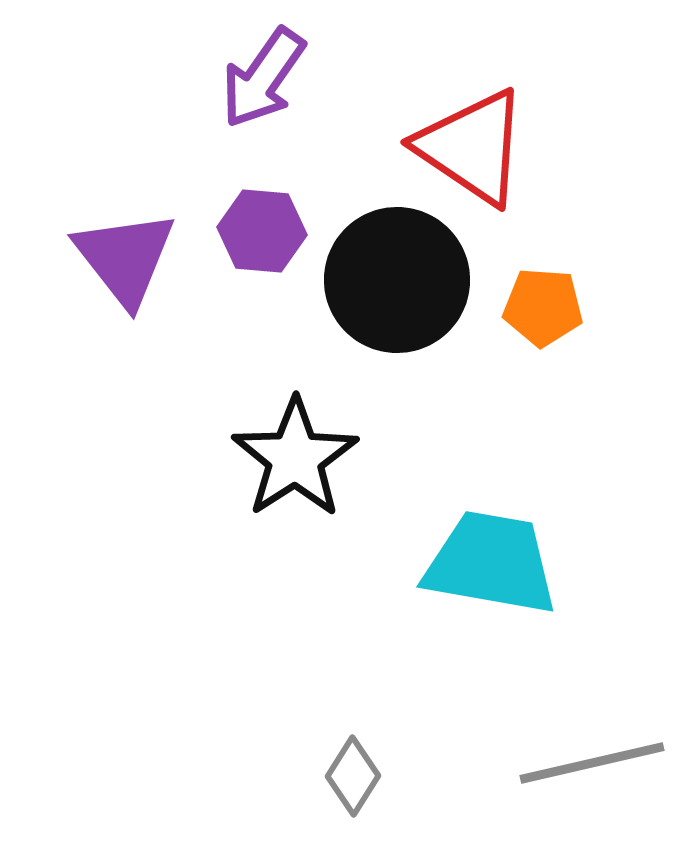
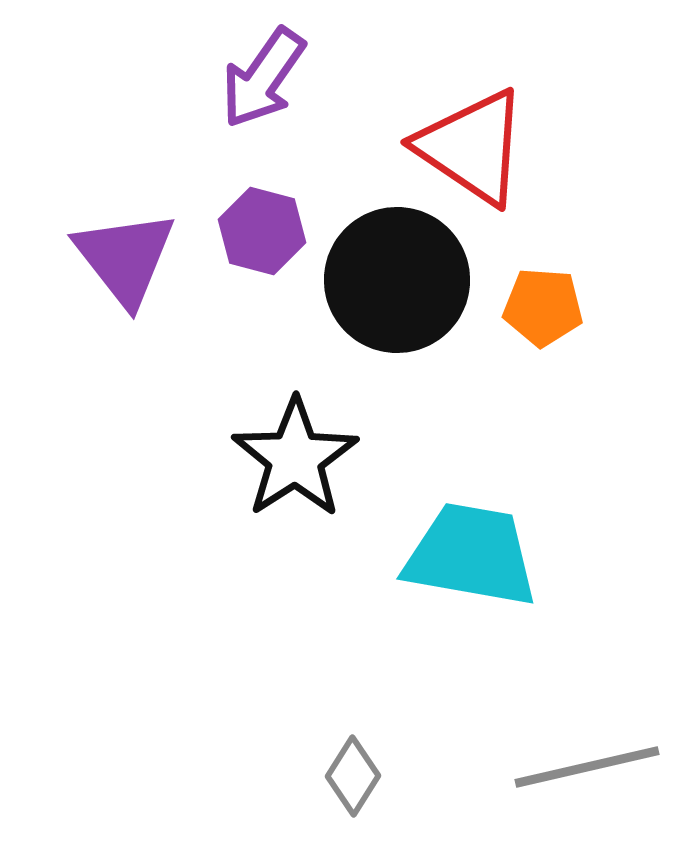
purple hexagon: rotated 10 degrees clockwise
cyan trapezoid: moved 20 px left, 8 px up
gray line: moved 5 px left, 4 px down
